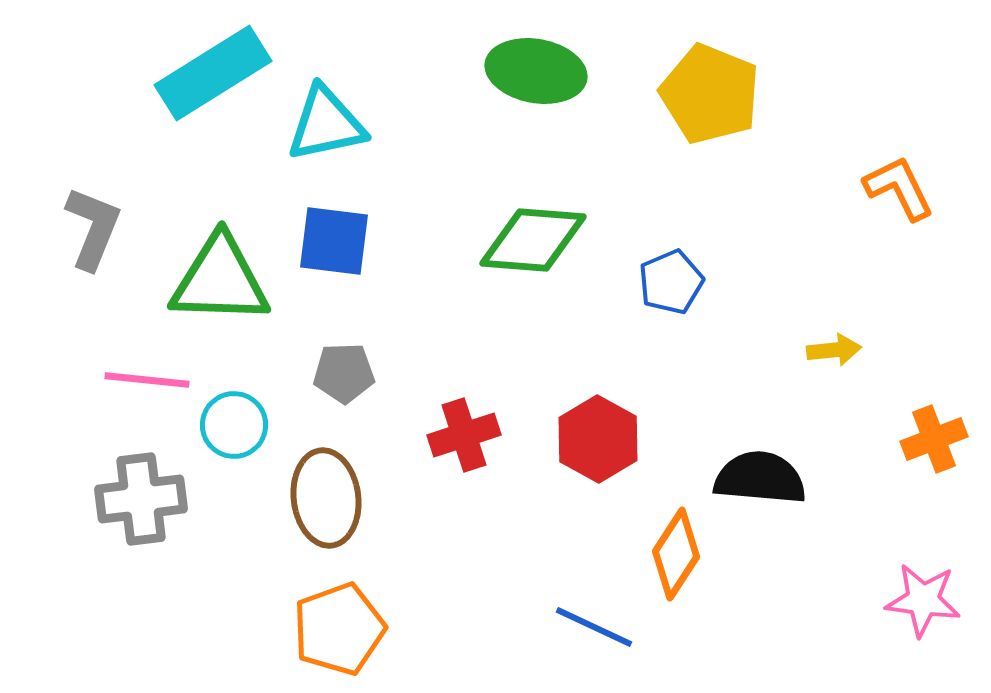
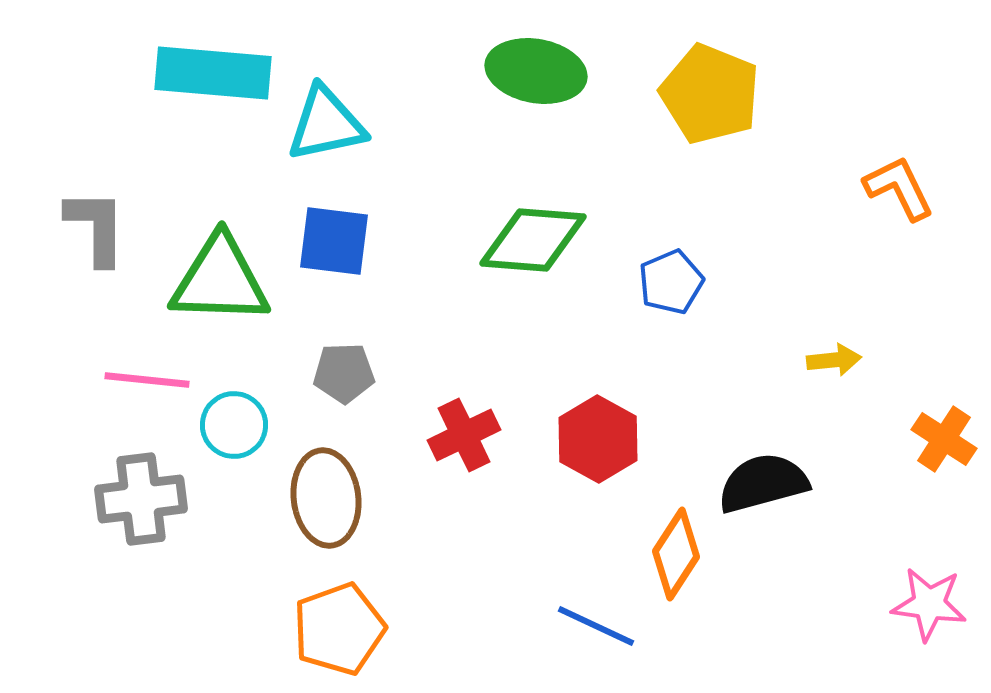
cyan rectangle: rotated 37 degrees clockwise
gray L-shape: moved 3 px right, 1 px up; rotated 22 degrees counterclockwise
yellow arrow: moved 10 px down
red cross: rotated 8 degrees counterclockwise
orange cross: moved 10 px right; rotated 36 degrees counterclockwise
black semicircle: moved 3 px right, 5 px down; rotated 20 degrees counterclockwise
pink star: moved 6 px right, 4 px down
blue line: moved 2 px right, 1 px up
